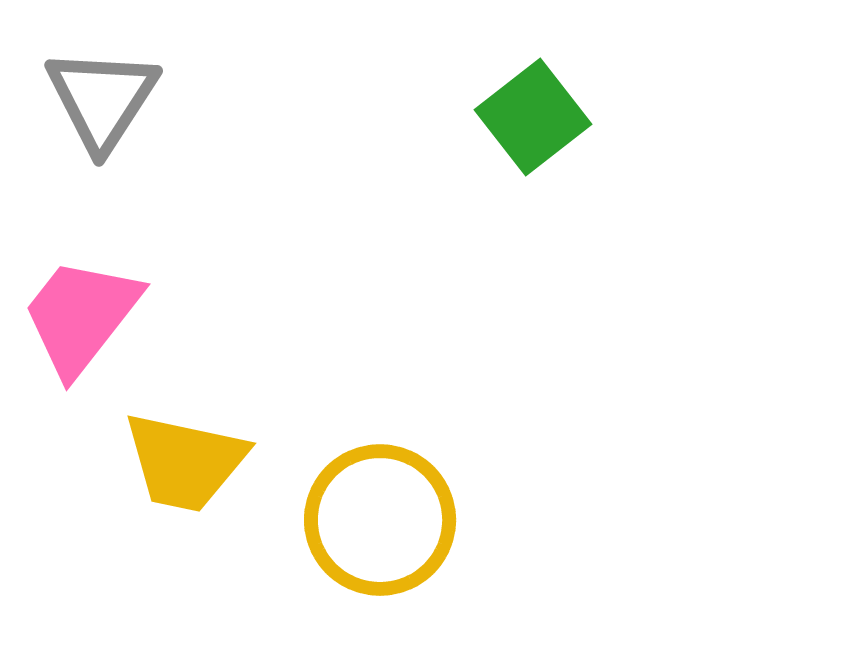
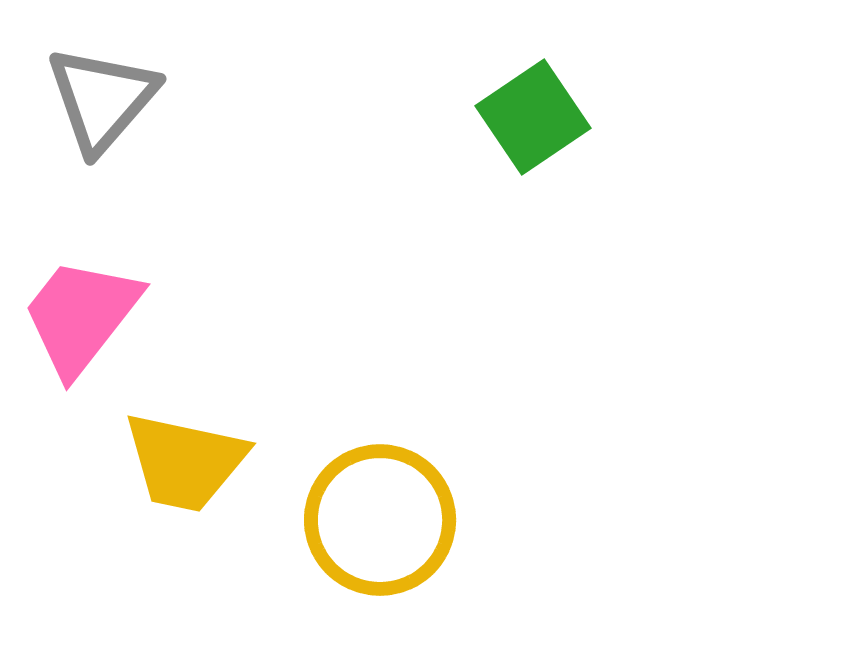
gray triangle: rotated 8 degrees clockwise
green square: rotated 4 degrees clockwise
